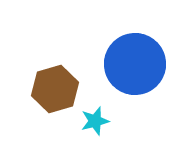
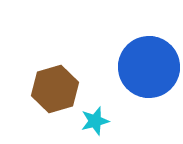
blue circle: moved 14 px right, 3 px down
